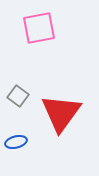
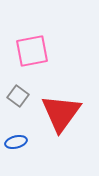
pink square: moved 7 px left, 23 px down
